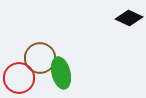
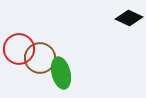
red circle: moved 29 px up
